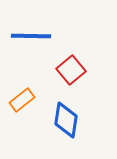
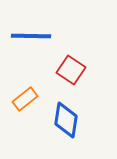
red square: rotated 16 degrees counterclockwise
orange rectangle: moved 3 px right, 1 px up
